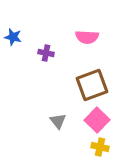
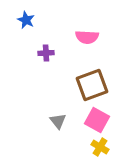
blue star: moved 13 px right, 17 px up; rotated 12 degrees clockwise
purple cross: rotated 14 degrees counterclockwise
pink square: rotated 15 degrees counterclockwise
yellow cross: rotated 18 degrees clockwise
